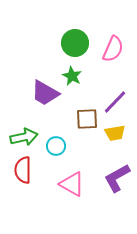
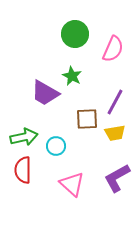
green circle: moved 9 px up
purple line: rotated 16 degrees counterclockwise
pink triangle: rotated 12 degrees clockwise
